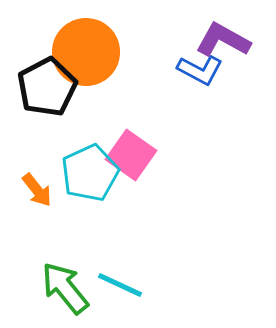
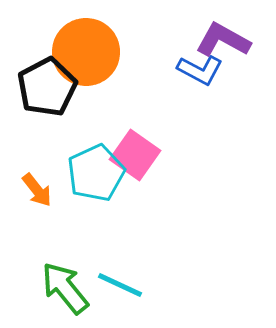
pink square: moved 4 px right
cyan pentagon: moved 6 px right
